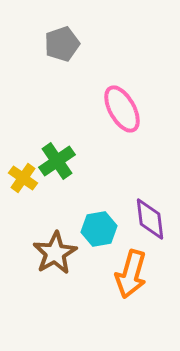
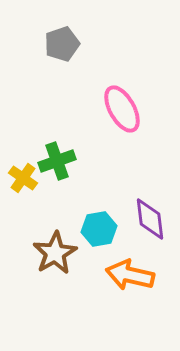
green cross: rotated 15 degrees clockwise
orange arrow: moved 1 px left, 1 px down; rotated 87 degrees clockwise
